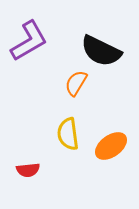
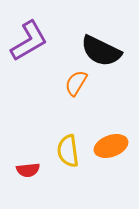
yellow semicircle: moved 17 px down
orange ellipse: rotated 16 degrees clockwise
